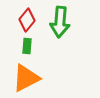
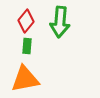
red diamond: moved 1 px left, 1 px down
orange triangle: moved 1 px left, 1 px down; rotated 16 degrees clockwise
